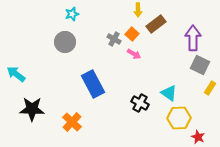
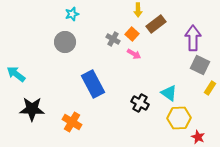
gray cross: moved 1 px left
orange cross: rotated 12 degrees counterclockwise
